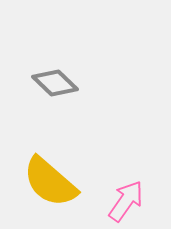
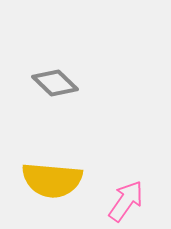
yellow semicircle: moved 2 px right, 2 px up; rotated 36 degrees counterclockwise
